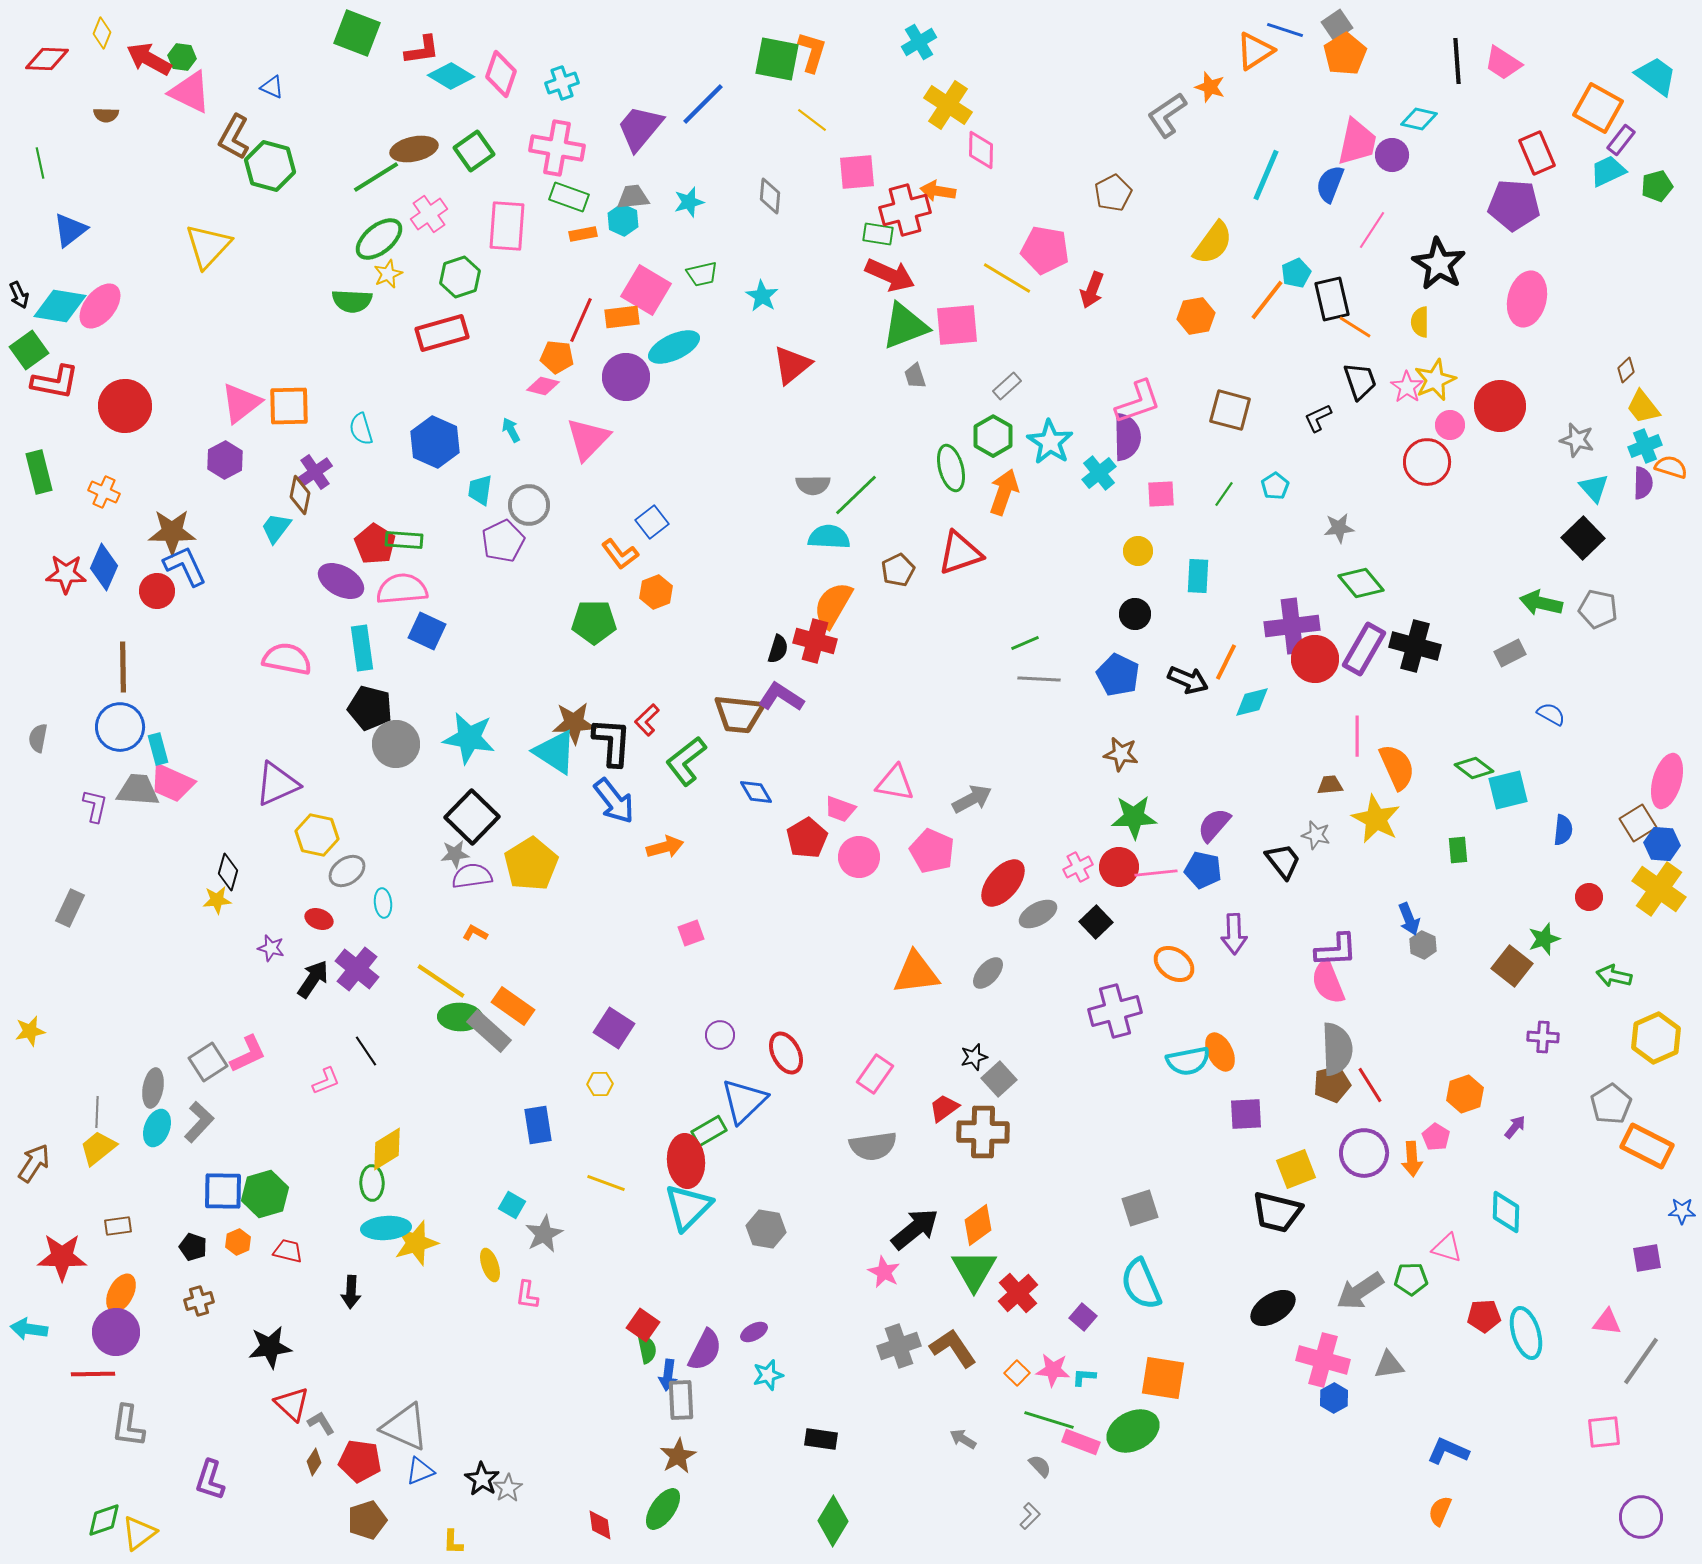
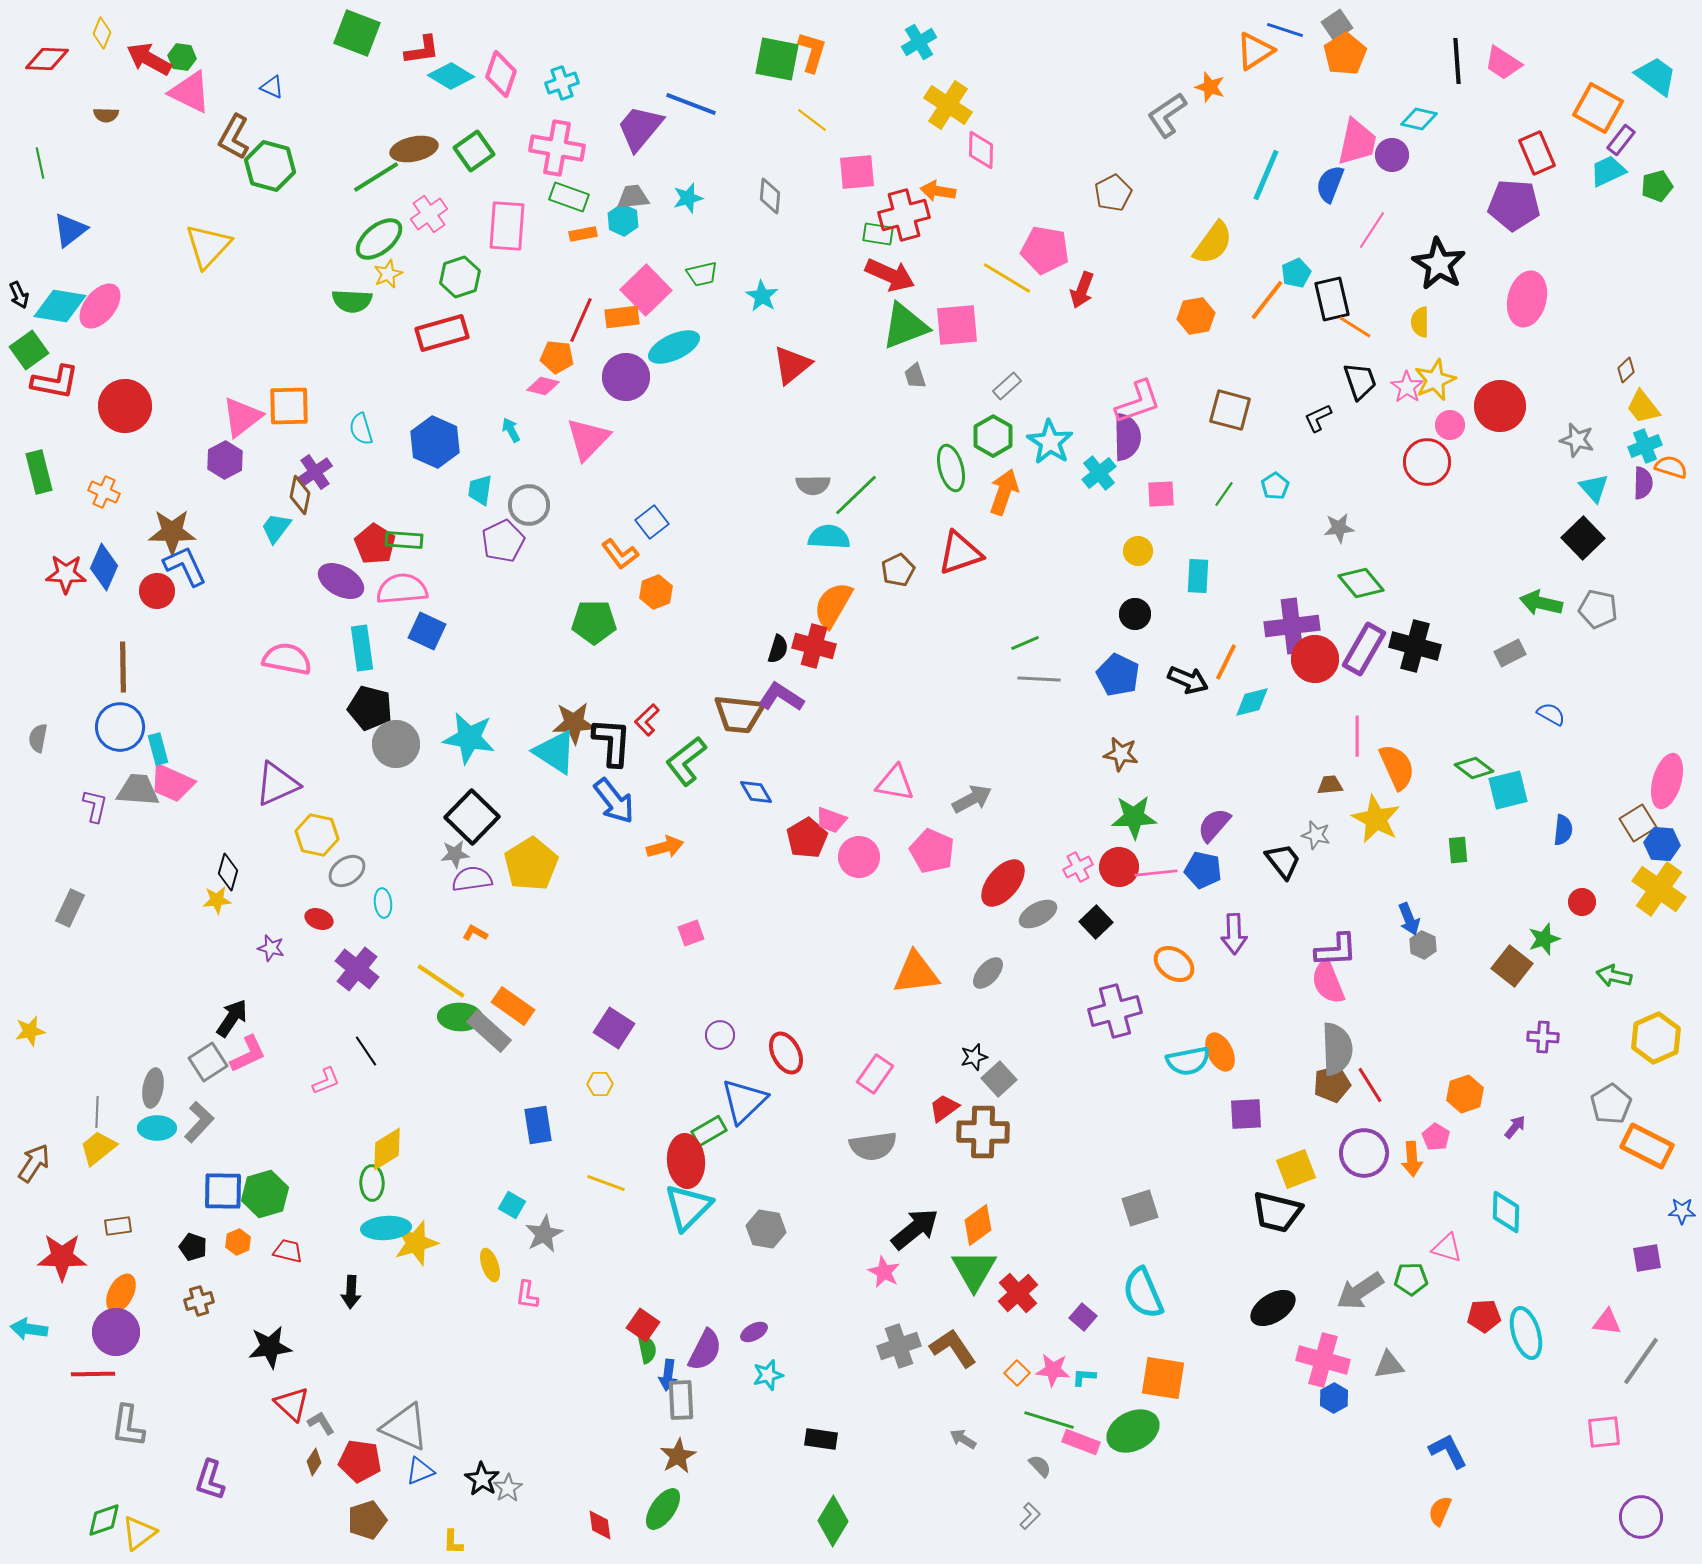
blue line at (703, 104): moved 12 px left; rotated 66 degrees clockwise
cyan star at (689, 202): moved 1 px left, 4 px up
red cross at (905, 210): moved 1 px left, 5 px down
pink square at (646, 290): rotated 15 degrees clockwise
red arrow at (1092, 290): moved 10 px left
pink triangle at (241, 403): moved 1 px right, 14 px down
red cross at (815, 641): moved 1 px left, 5 px down
pink trapezoid at (840, 809): moved 9 px left, 11 px down
purple semicircle at (472, 876): moved 3 px down
red circle at (1589, 897): moved 7 px left, 5 px down
black arrow at (313, 979): moved 81 px left, 39 px down
cyan ellipse at (157, 1128): rotated 69 degrees clockwise
cyan semicircle at (1141, 1284): moved 2 px right, 9 px down
blue L-shape at (1448, 1451): rotated 39 degrees clockwise
